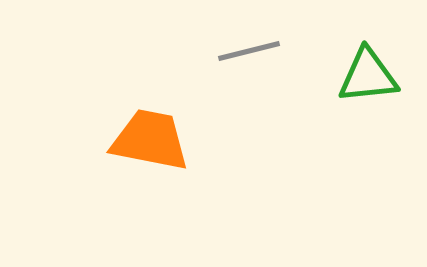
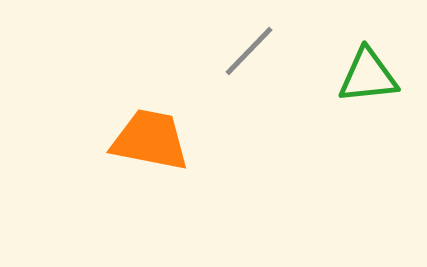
gray line: rotated 32 degrees counterclockwise
